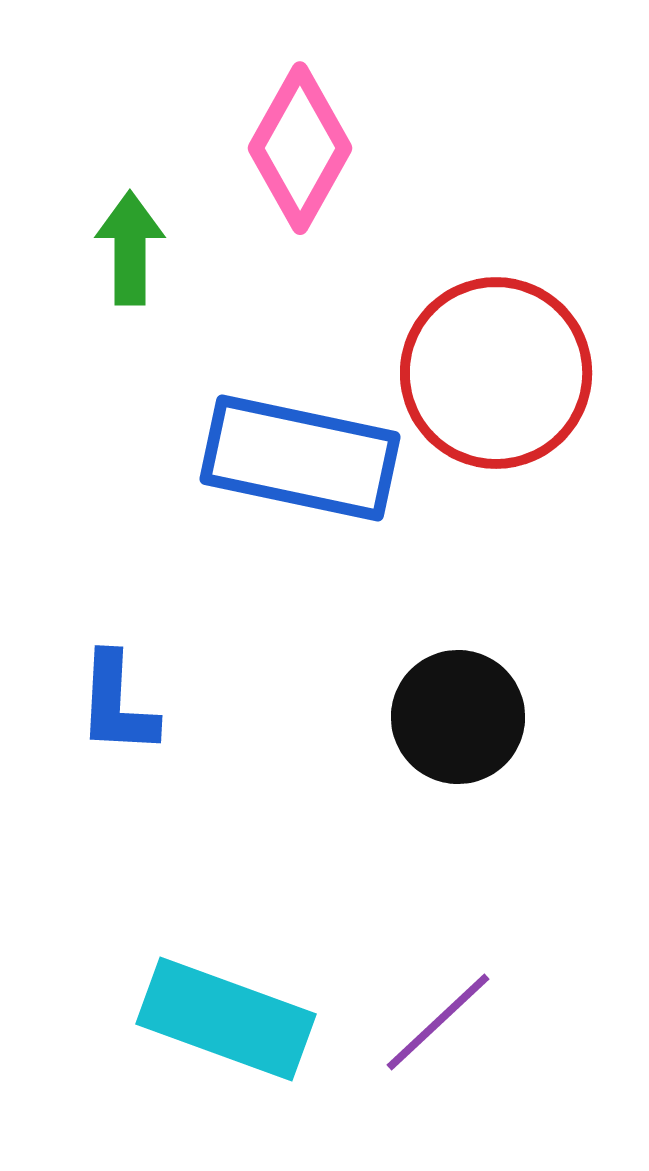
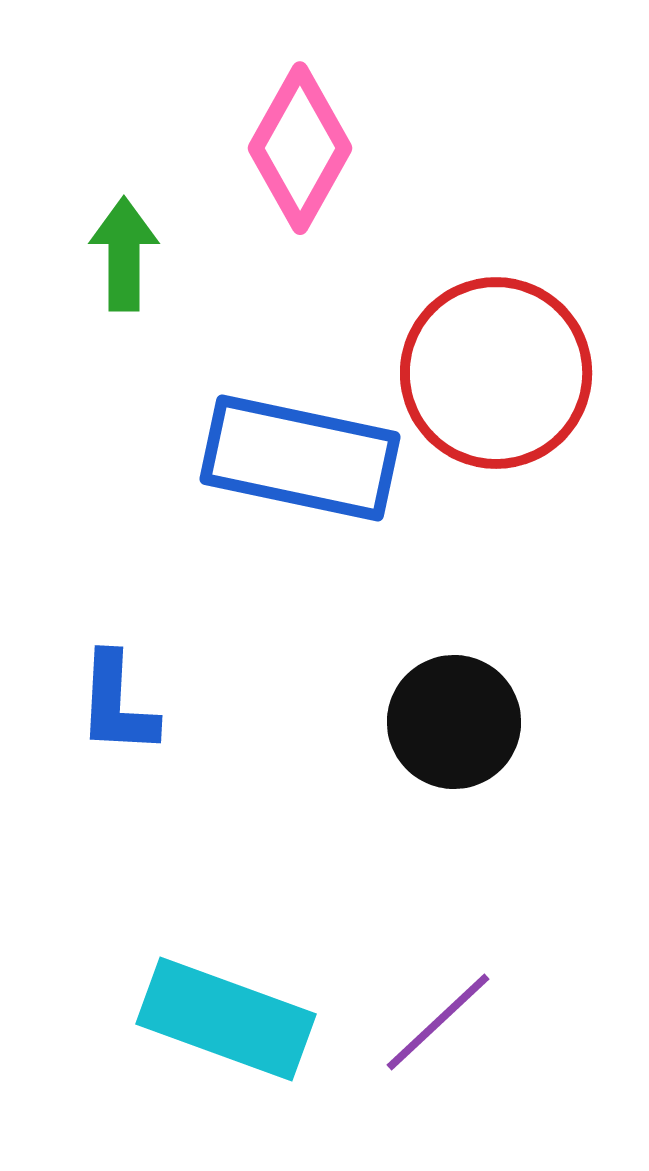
green arrow: moved 6 px left, 6 px down
black circle: moved 4 px left, 5 px down
